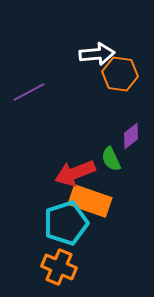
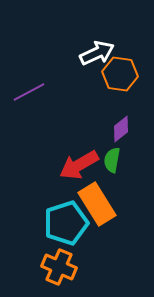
white arrow: moved 1 px up; rotated 20 degrees counterclockwise
purple diamond: moved 10 px left, 7 px up
green semicircle: moved 1 px right, 1 px down; rotated 35 degrees clockwise
red arrow: moved 4 px right, 8 px up; rotated 9 degrees counterclockwise
orange rectangle: moved 7 px right, 3 px down; rotated 39 degrees clockwise
